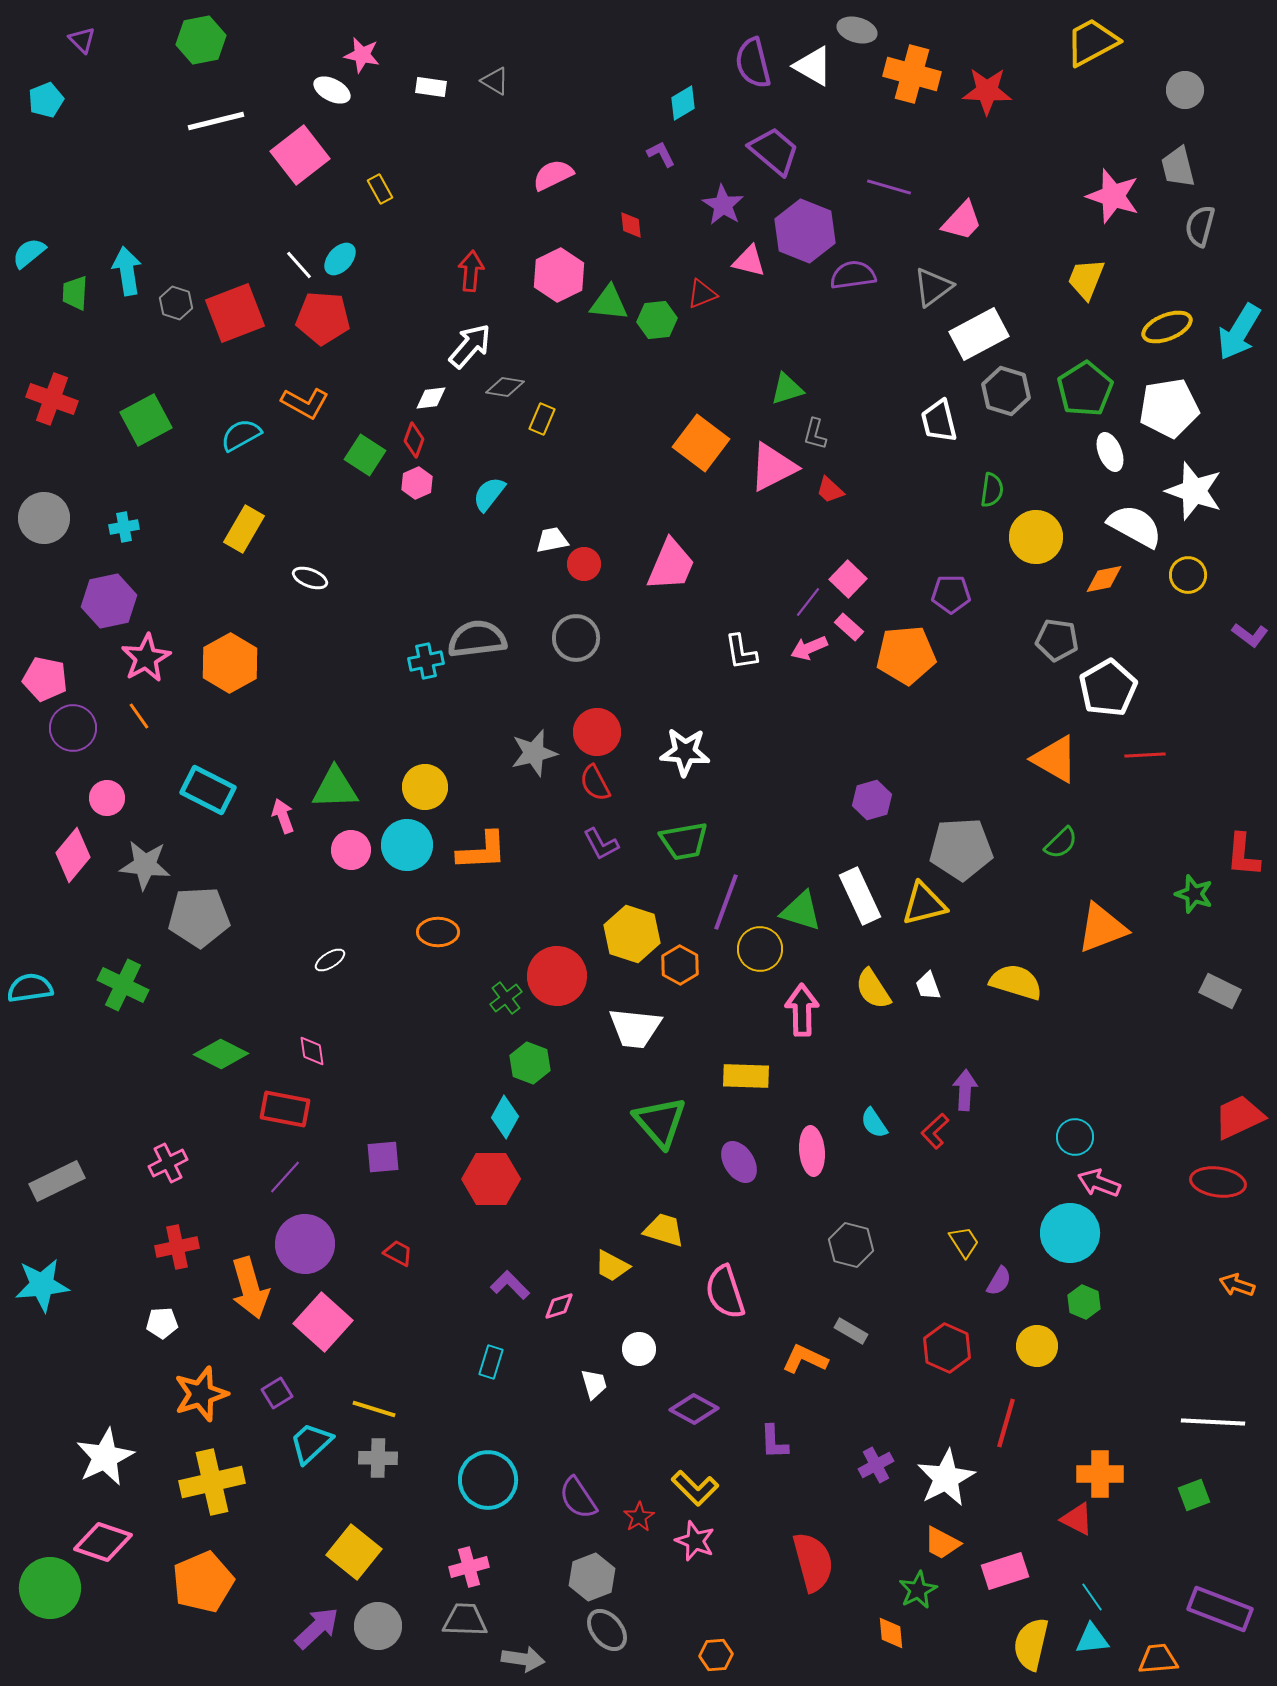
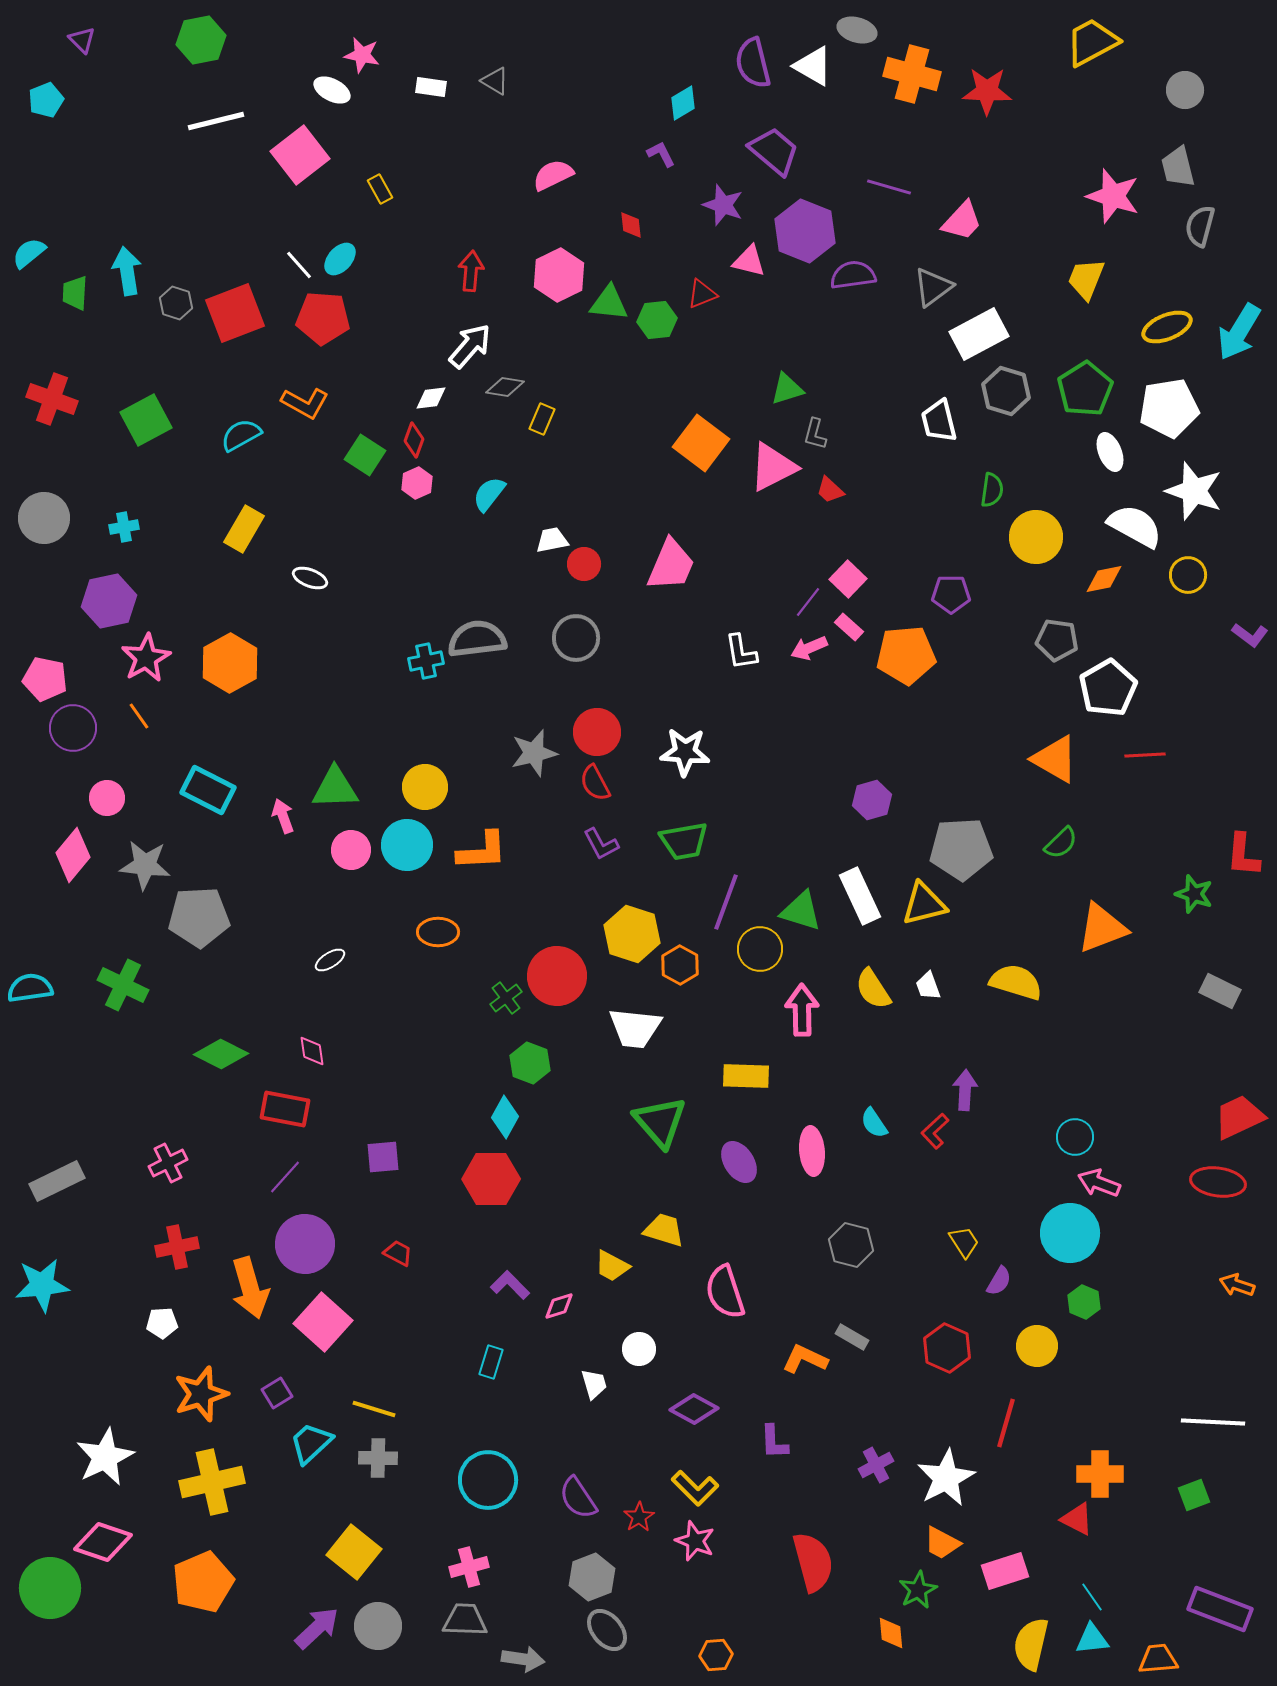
purple star at (723, 205): rotated 12 degrees counterclockwise
gray rectangle at (851, 1331): moved 1 px right, 6 px down
